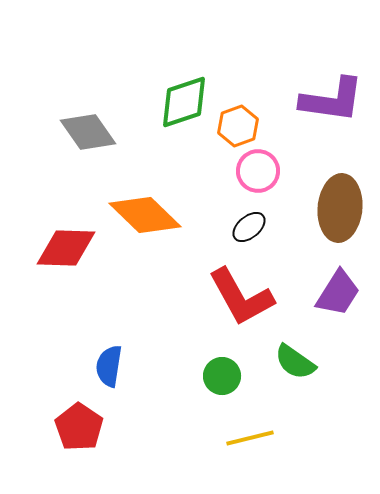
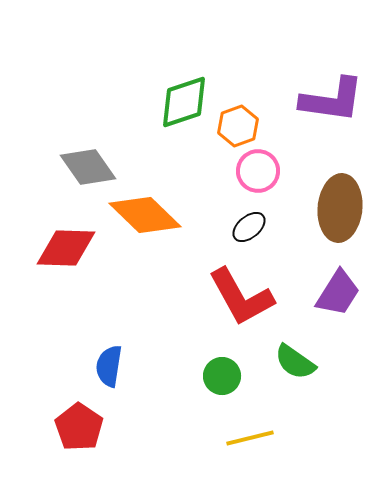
gray diamond: moved 35 px down
